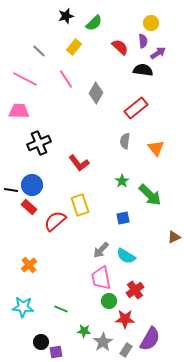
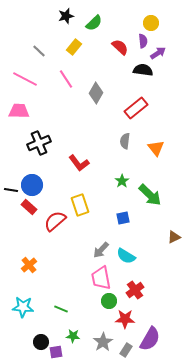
green star at (84, 331): moved 11 px left, 5 px down
